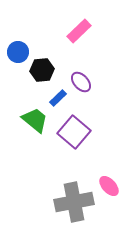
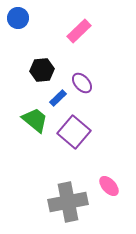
blue circle: moved 34 px up
purple ellipse: moved 1 px right, 1 px down
gray cross: moved 6 px left
